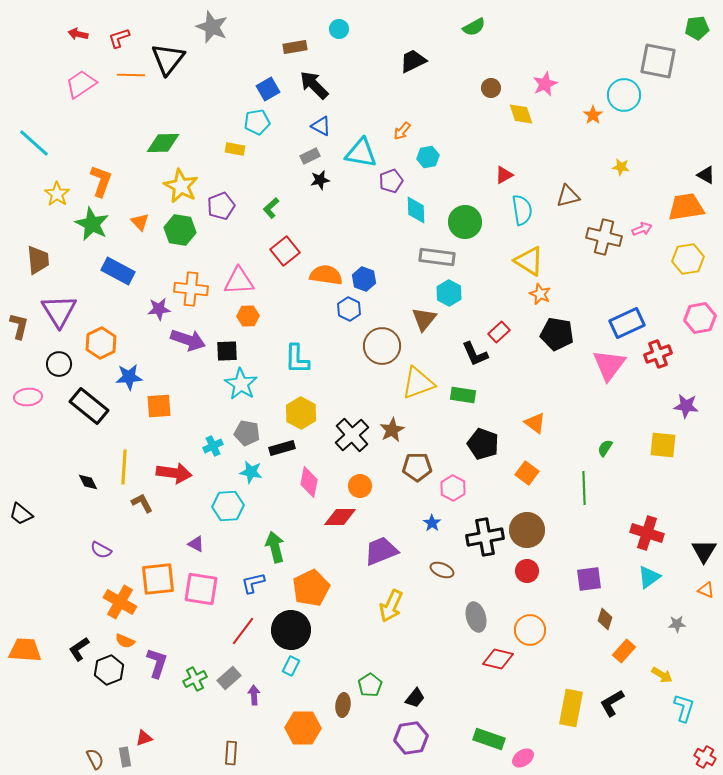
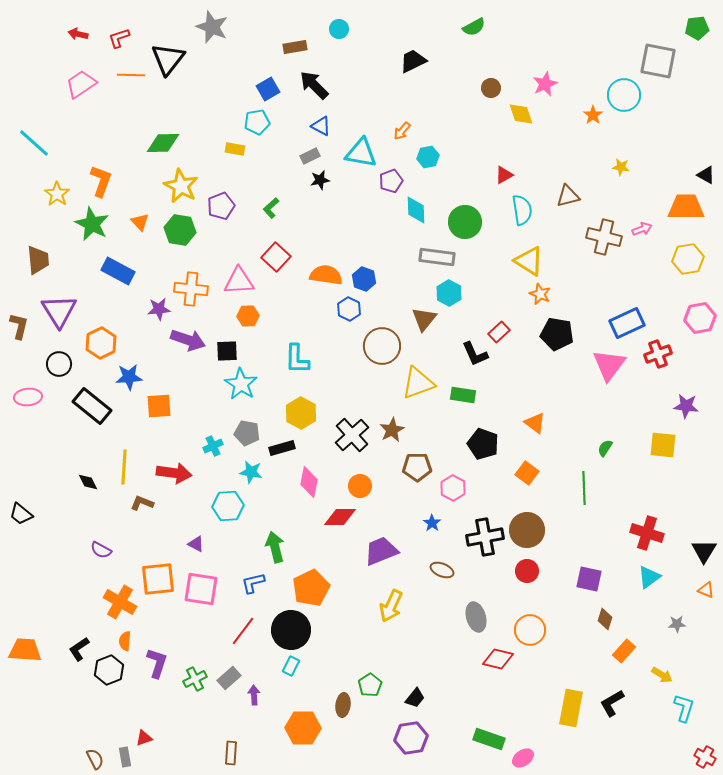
orange trapezoid at (686, 207): rotated 9 degrees clockwise
red square at (285, 251): moved 9 px left, 6 px down; rotated 8 degrees counterclockwise
black rectangle at (89, 406): moved 3 px right
brown L-shape at (142, 503): rotated 40 degrees counterclockwise
purple square at (589, 579): rotated 20 degrees clockwise
orange semicircle at (125, 641): rotated 72 degrees clockwise
